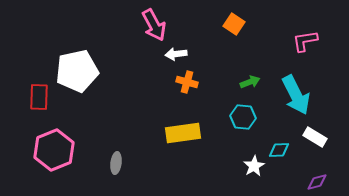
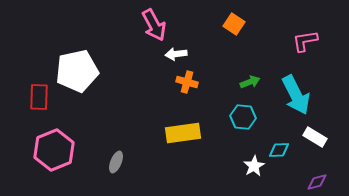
gray ellipse: moved 1 px up; rotated 15 degrees clockwise
